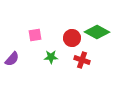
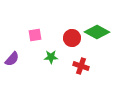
red cross: moved 1 px left, 6 px down
